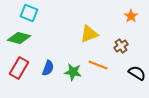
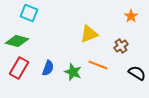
green diamond: moved 2 px left, 3 px down
green star: rotated 12 degrees clockwise
